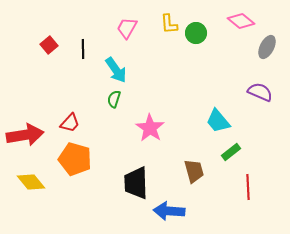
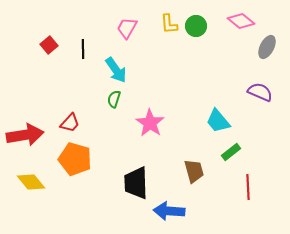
green circle: moved 7 px up
pink star: moved 5 px up
